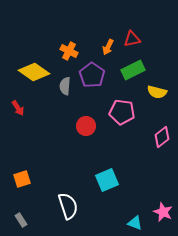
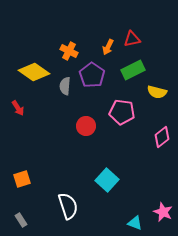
cyan square: rotated 25 degrees counterclockwise
